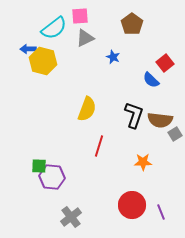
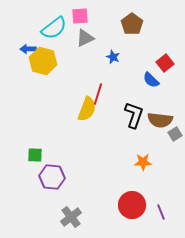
red line: moved 1 px left, 52 px up
green square: moved 4 px left, 11 px up
